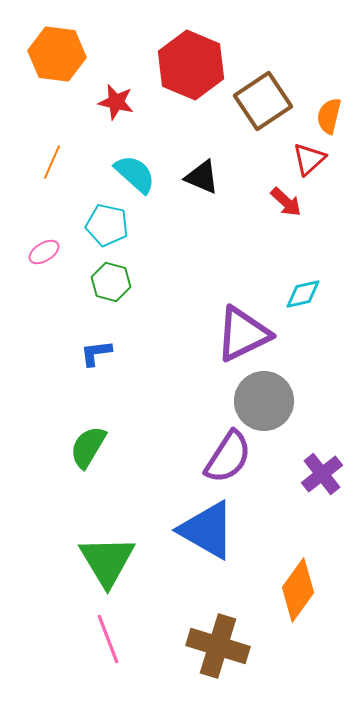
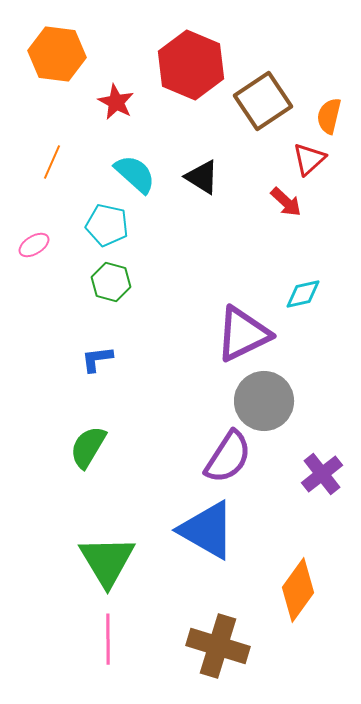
red star: rotated 15 degrees clockwise
black triangle: rotated 9 degrees clockwise
pink ellipse: moved 10 px left, 7 px up
blue L-shape: moved 1 px right, 6 px down
pink line: rotated 21 degrees clockwise
